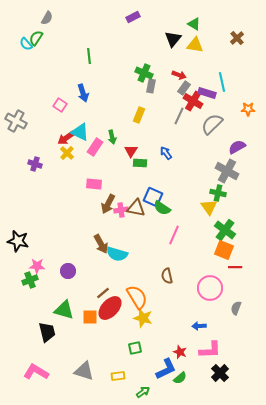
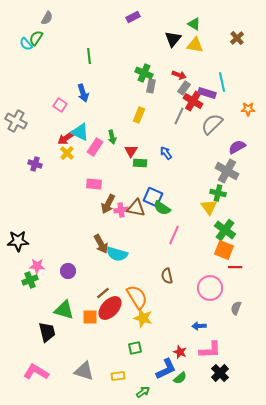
black star at (18, 241): rotated 15 degrees counterclockwise
